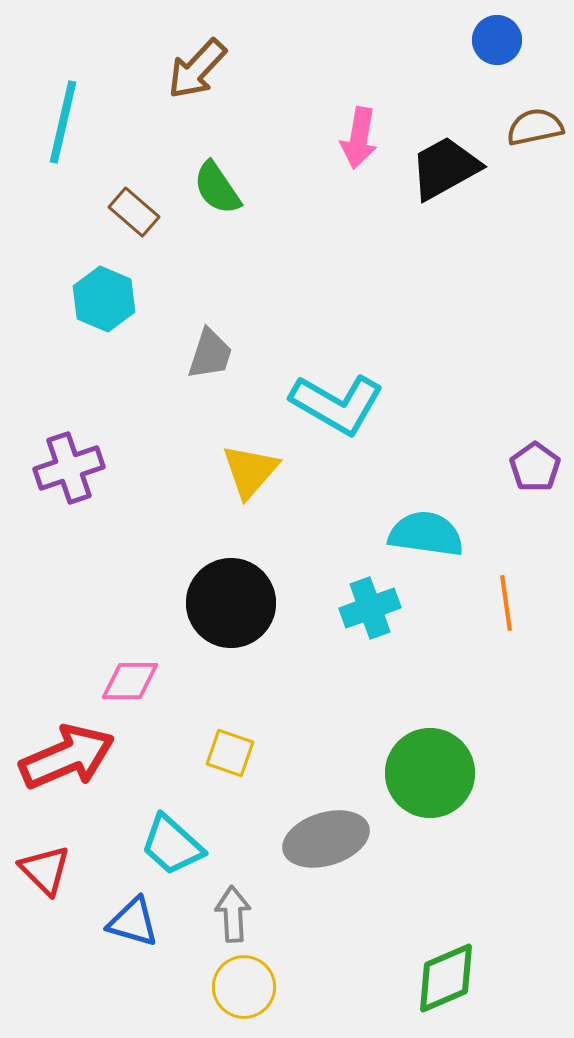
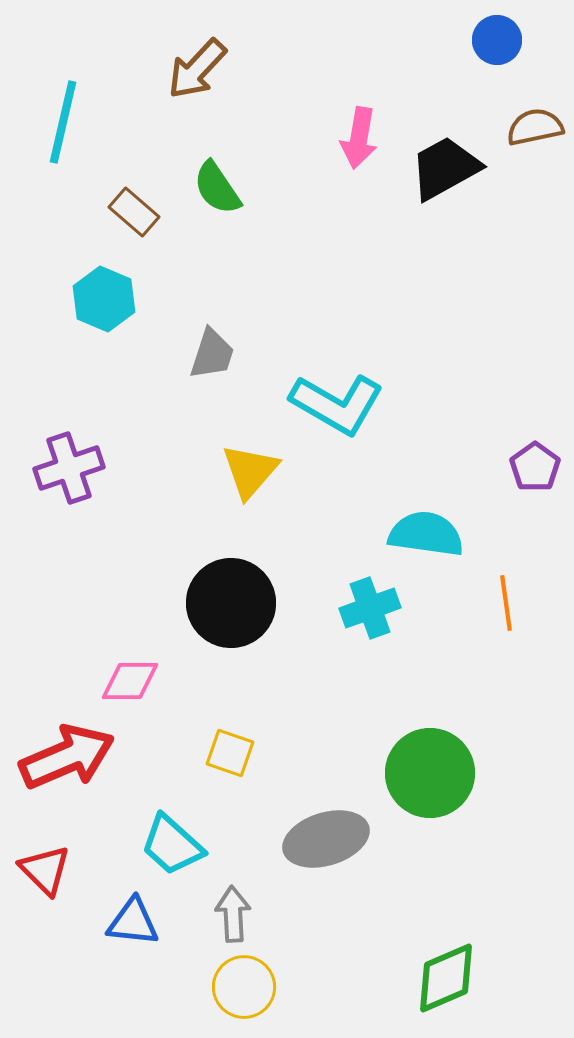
gray trapezoid: moved 2 px right
blue triangle: rotated 10 degrees counterclockwise
